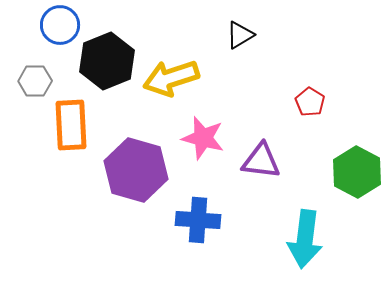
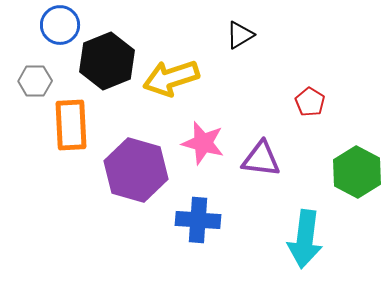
pink star: moved 5 px down
purple triangle: moved 2 px up
